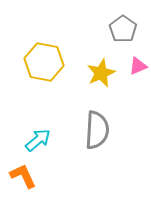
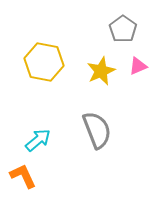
yellow star: moved 2 px up
gray semicircle: rotated 24 degrees counterclockwise
